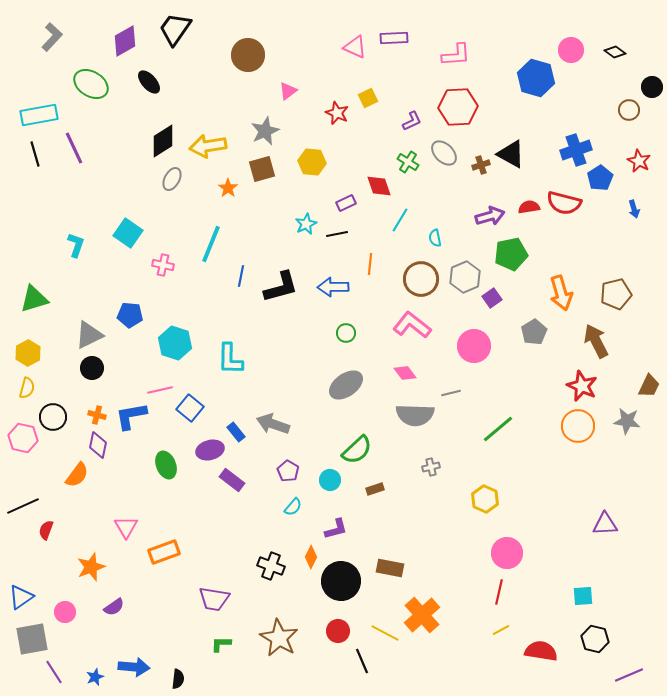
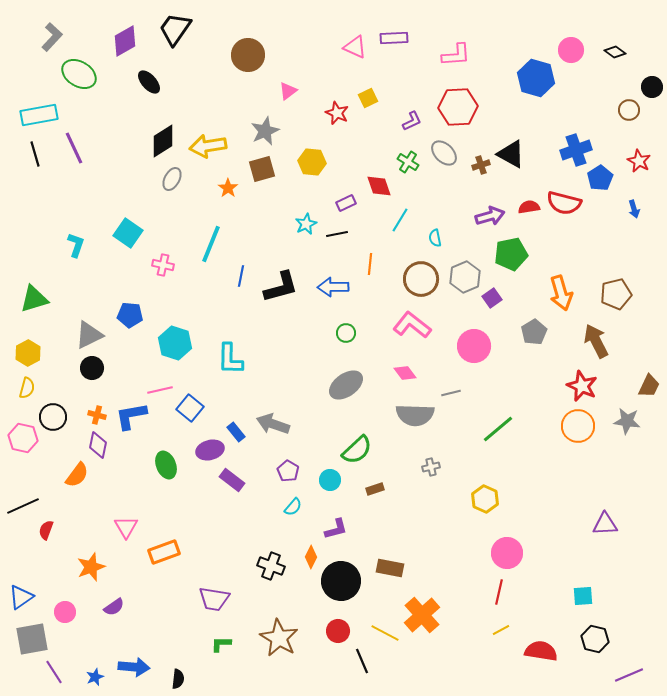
green ellipse at (91, 84): moved 12 px left, 10 px up
